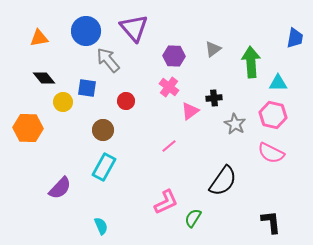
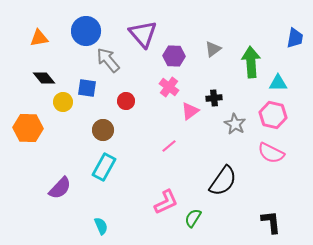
purple triangle: moved 9 px right, 6 px down
